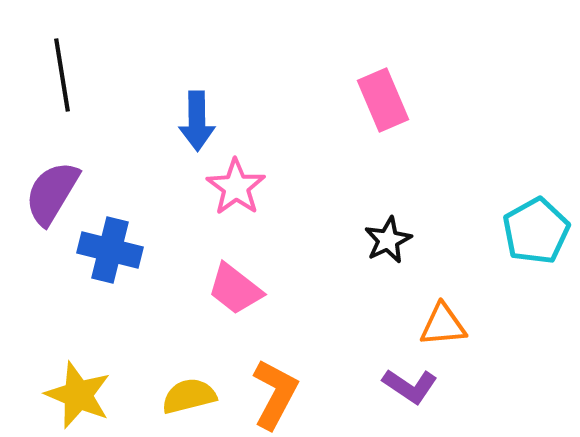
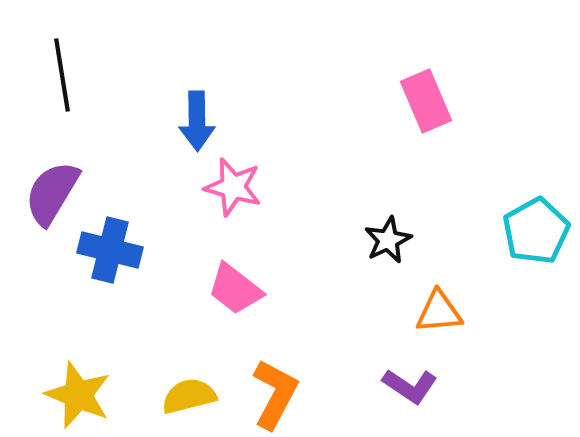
pink rectangle: moved 43 px right, 1 px down
pink star: moved 3 px left; rotated 20 degrees counterclockwise
orange triangle: moved 4 px left, 13 px up
